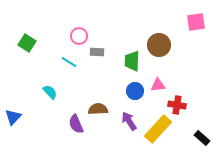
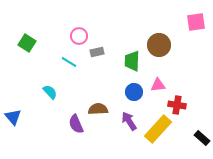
gray rectangle: rotated 16 degrees counterclockwise
blue circle: moved 1 px left, 1 px down
blue triangle: rotated 24 degrees counterclockwise
